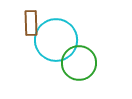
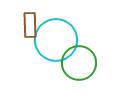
brown rectangle: moved 1 px left, 2 px down
